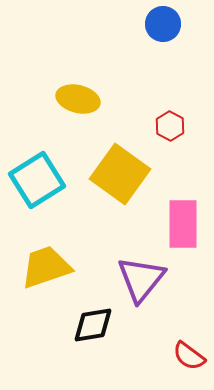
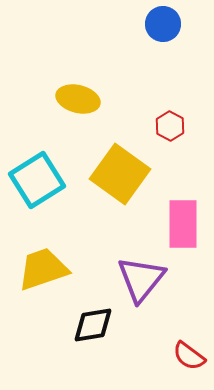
yellow trapezoid: moved 3 px left, 2 px down
